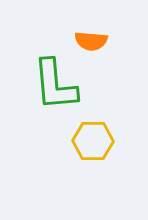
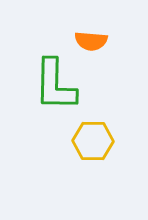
green L-shape: rotated 6 degrees clockwise
